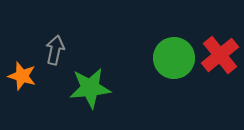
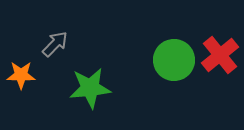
gray arrow: moved 6 px up; rotated 32 degrees clockwise
green circle: moved 2 px down
orange star: moved 1 px left, 1 px up; rotated 16 degrees counterclockwise
